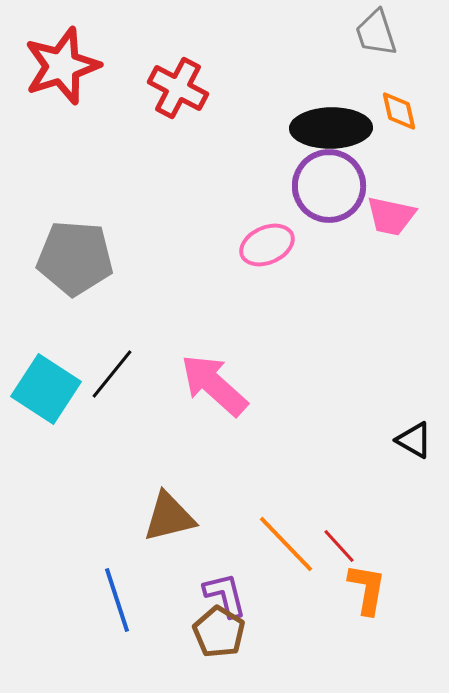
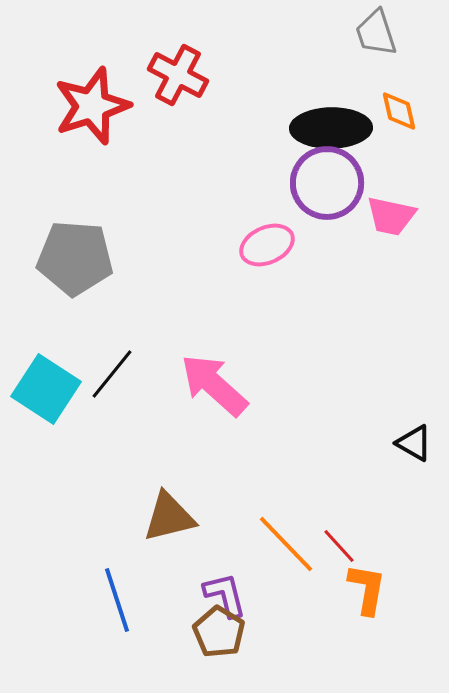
red star: moved 30 px right, 40 px down
red cross: moved 13 px up
purple circle: moved 2 px left, 3 px up
black triangle: moved 3 px down
